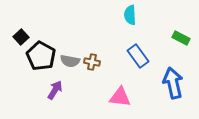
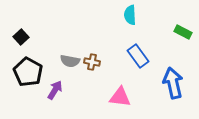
green rectangle: moved 2 px right, 6 px up
black pentagon: moved 13 px left, 16 px down
